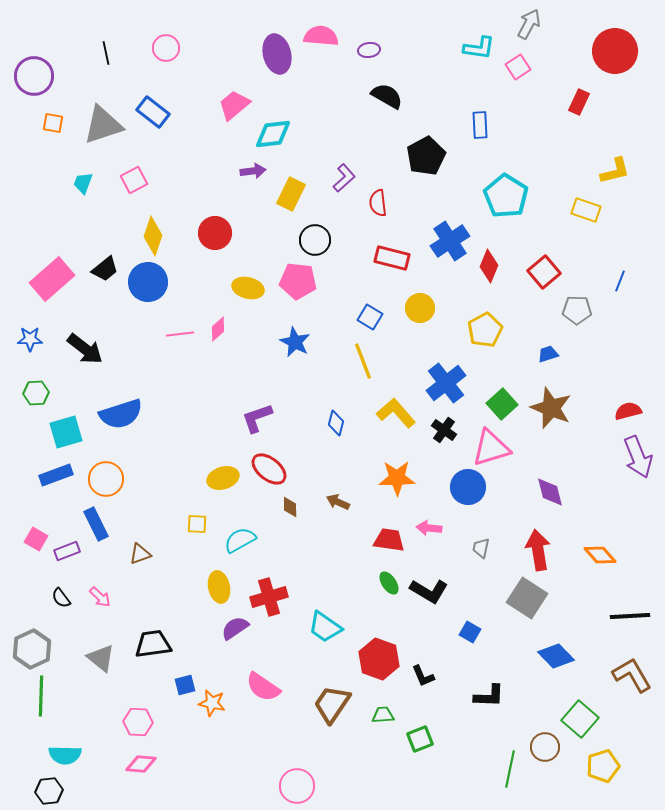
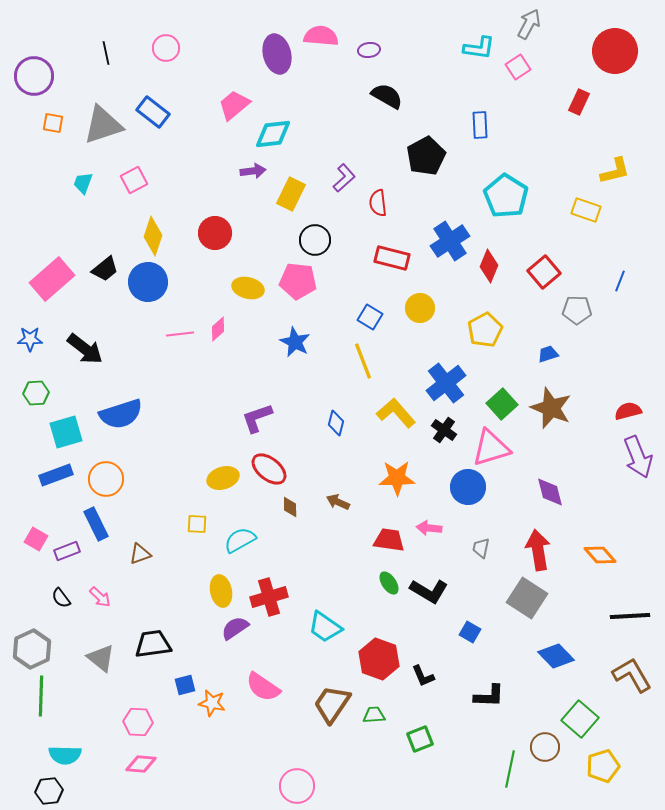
yellow ellipse at (219, 587): moved 2 px right, 4 px down
green trapezoid at (383, 715): moved 9 px left
